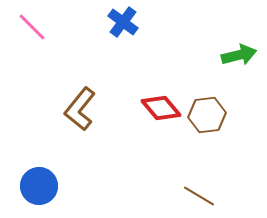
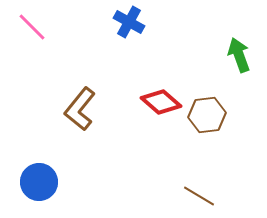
blue cross: moved 6 px right; rotated 8 degrees counterclockwise
green arrow: rotated 96 degrees counterclockwise
red diamond: moved 6 px up; rotated 9 degrees counterclockwise
blue circle: moved 4 px up
